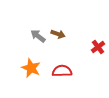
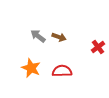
brown arrow: moved 1 px right, 3 px down
